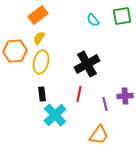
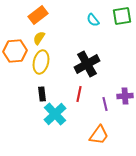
cyan cross: moved 1 px up
